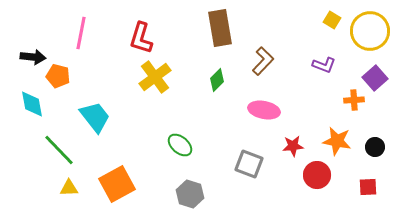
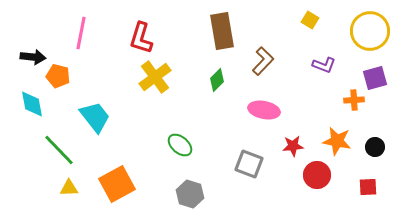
yellow square: moved 22 px left
brown rectangle: moved 2 px right, 3 px down
purple square: rotated 25 degrees clockwise
